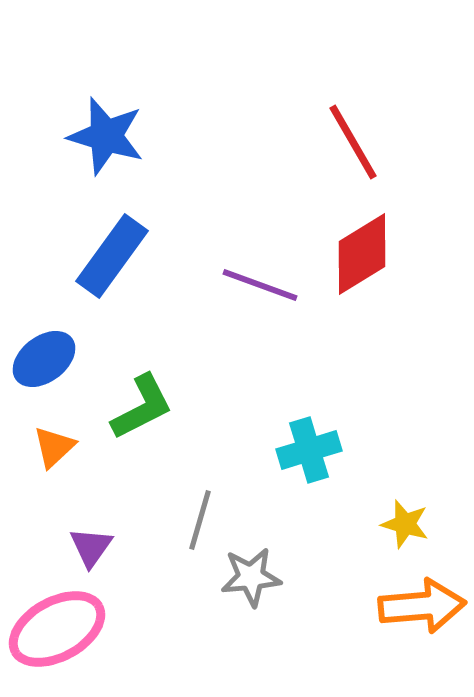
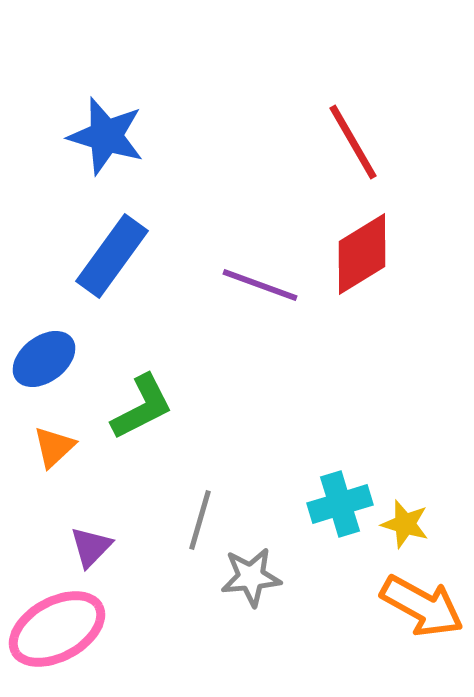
cyan cross: moved 31 px right, 54 px down
purple triangle: rotated 9 degrees clockwise
orange arrow: rotated 34 degrees clockwise
